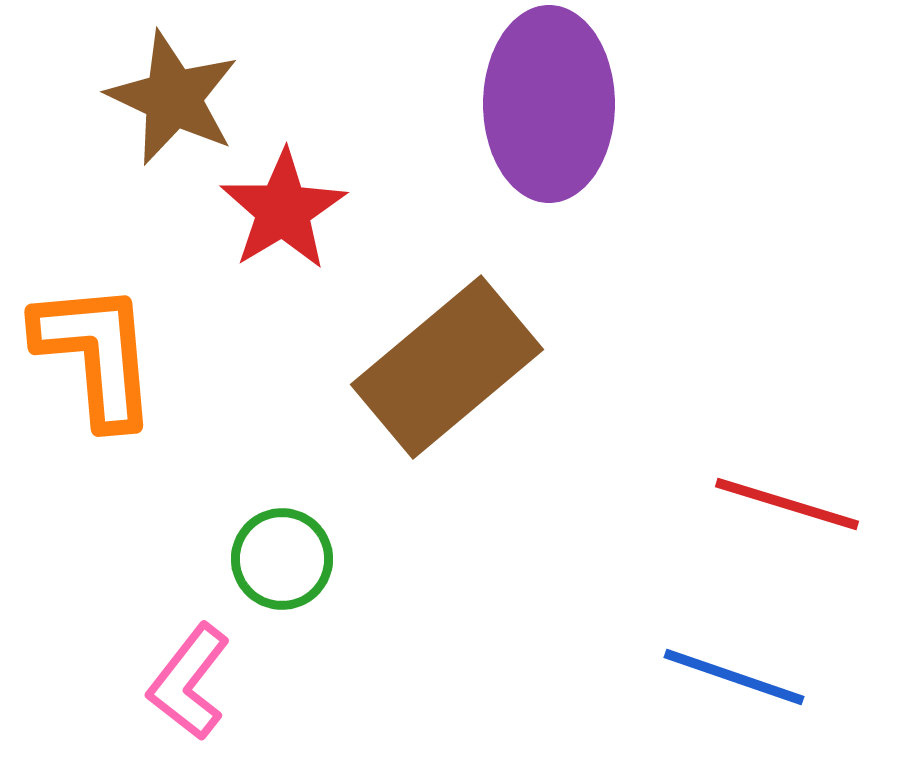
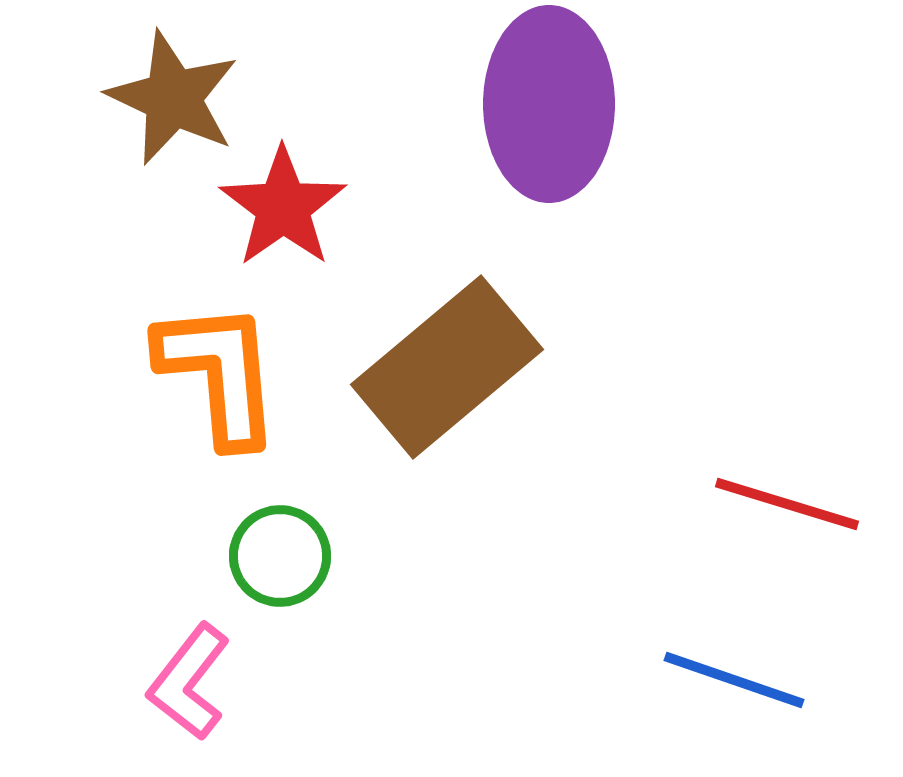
red star: moved 3 px up; rotated 4 degrees counterclockwise
orange L-shape: moved 123 px right, 19 px down
green circle: moved 2 px left, 3 px up
blue line: moved 3 px down
